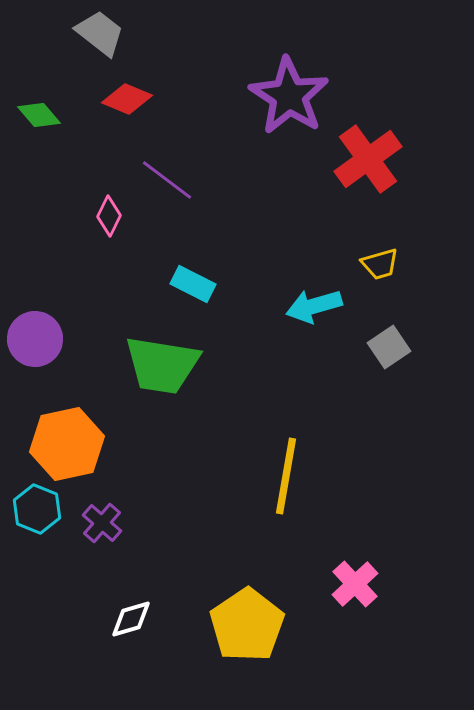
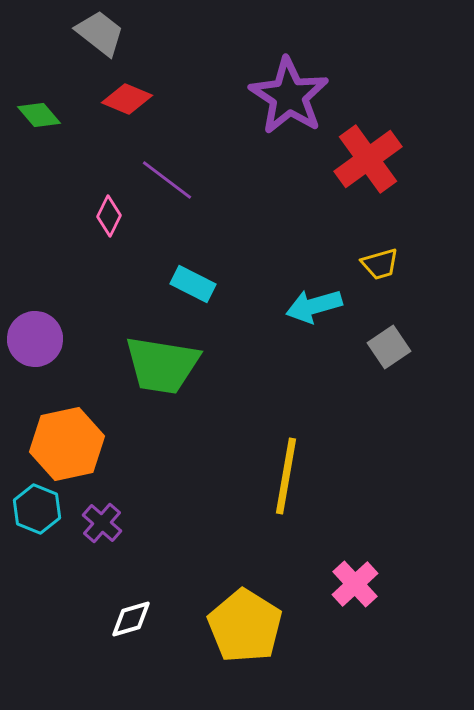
yellow pentagon: moved 2 px left, 1 px down; rotated 6 degrees counterclockwise
